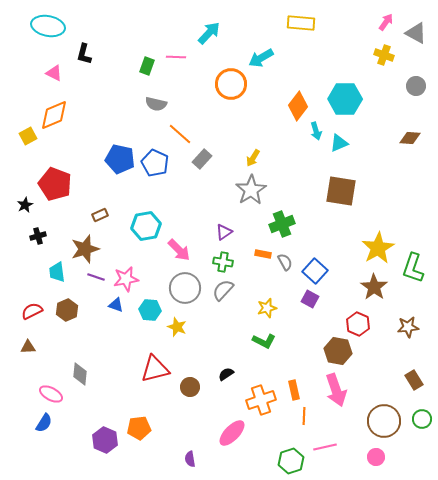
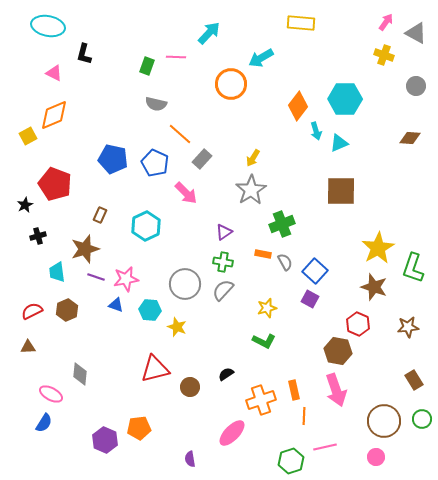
blue pentagon at (120, 159): moved 7 px left
brown square at (341, 191): rotated 8 degrees counterclockwise
brown rectangle at (100, 215): rotated 42 degrees counterclockwise
cyan hexagon at (146, 226): rotated 16 degrees counterclockwise
pink arrow at (179, 250): moved 7 px right, 57 px up
brown star at (374, 287): rotated 16 degrees counterclockwise
gray circle at (185, 288): moved 4 px up
